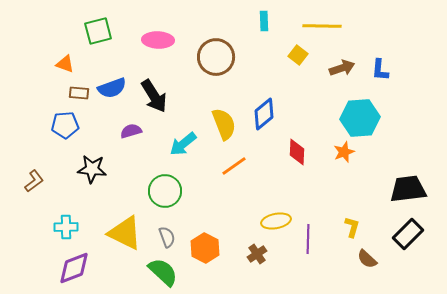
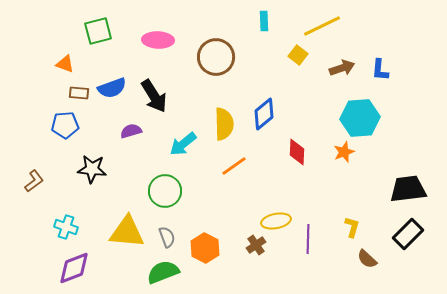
yellow line: rotated 27 degrees counterclockwise
yellow semicircle: rotated 20 degrees clockwise
cyan cross: rotated 20 degrees clockwise
yellow triangle: moved 2 px right, 1 px up; rotated 21 degrees counterclockwise
brown cross: moved 1 px left, 9 px up
green semicircle: rotated 64 degrees counterclockwise
